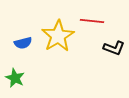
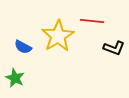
blue semicircle: moved 4 px down; rotated 42 degrees clockwise
